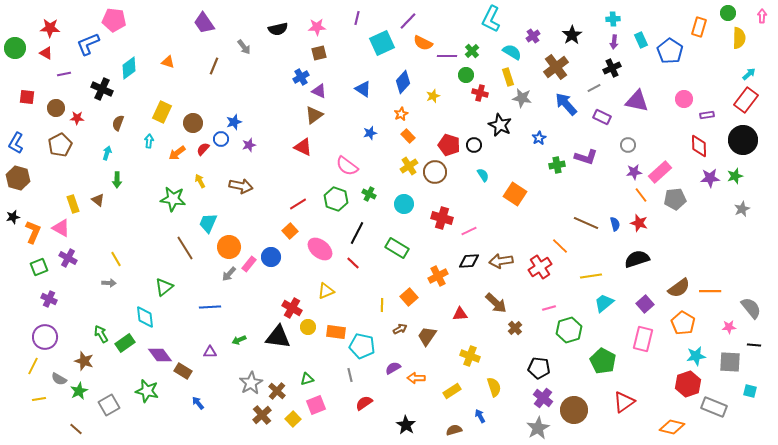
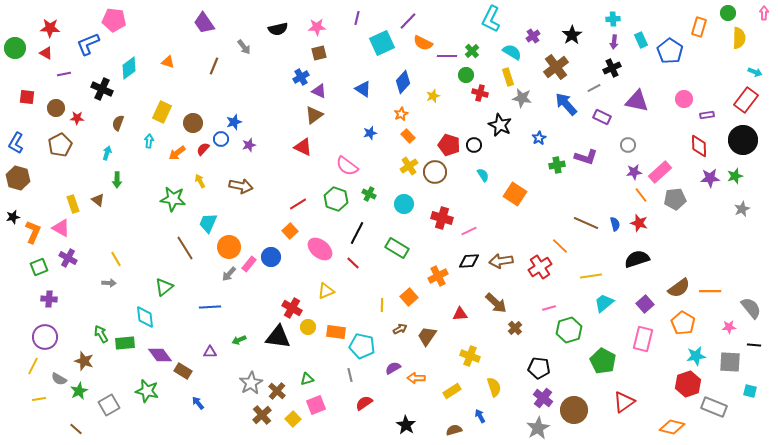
pink arrow at (762, 16): moved 2 px right, 3 px up
cyan arrow at (749, 74): moved 6 px right, 2 px up; rotated 64 degrees clockwise
purple cross at (49, 299): rotated 21 degrees counterclockwise
green rectangle at (125, 343): rotated 30 degrees clockwise
